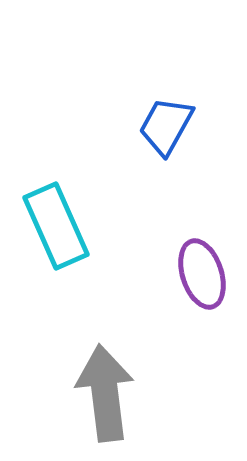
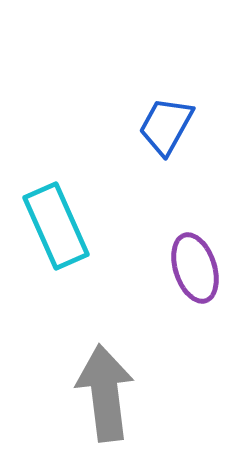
purple ellipse: moved 7 px left, 6 px up
